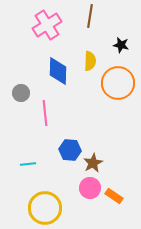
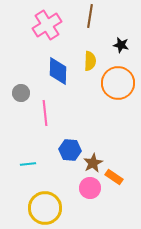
orange rectangle: moved 19 px up
